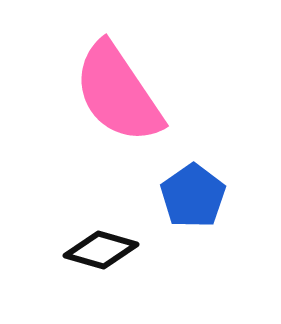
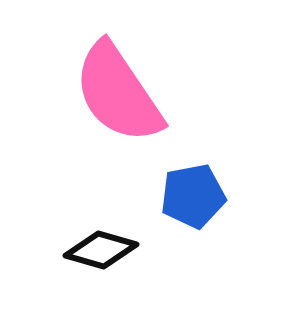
blue pentagon: rotated 24 degrees clockwise
